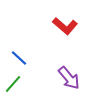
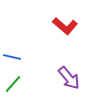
blue line: moved 7 px left, 1 px up; rotated 30 degrees counterclockwise
